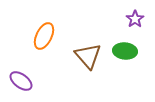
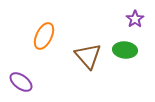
green ellipse: moved 1 px up
purple ellipse: moved 1 px down
